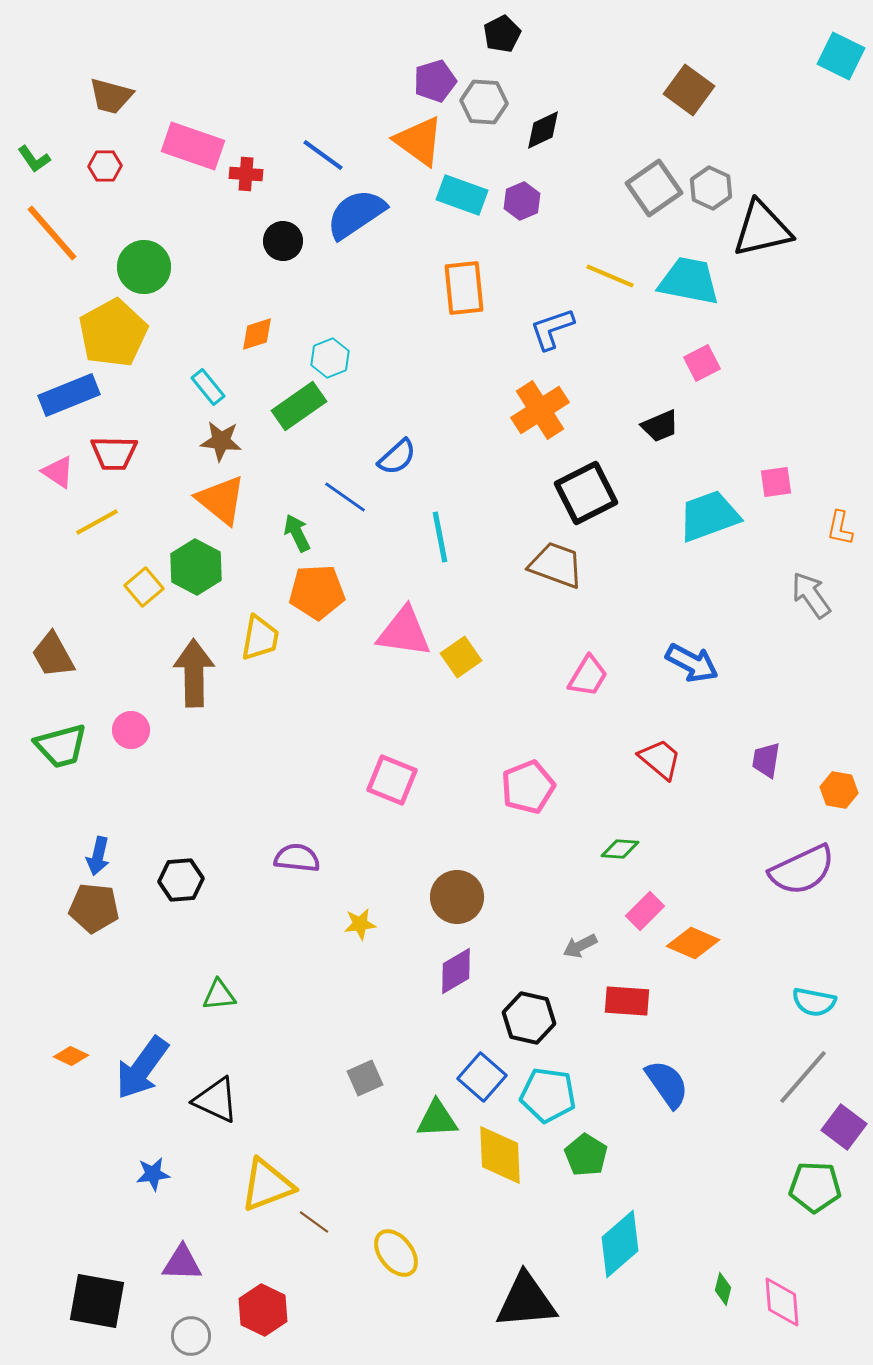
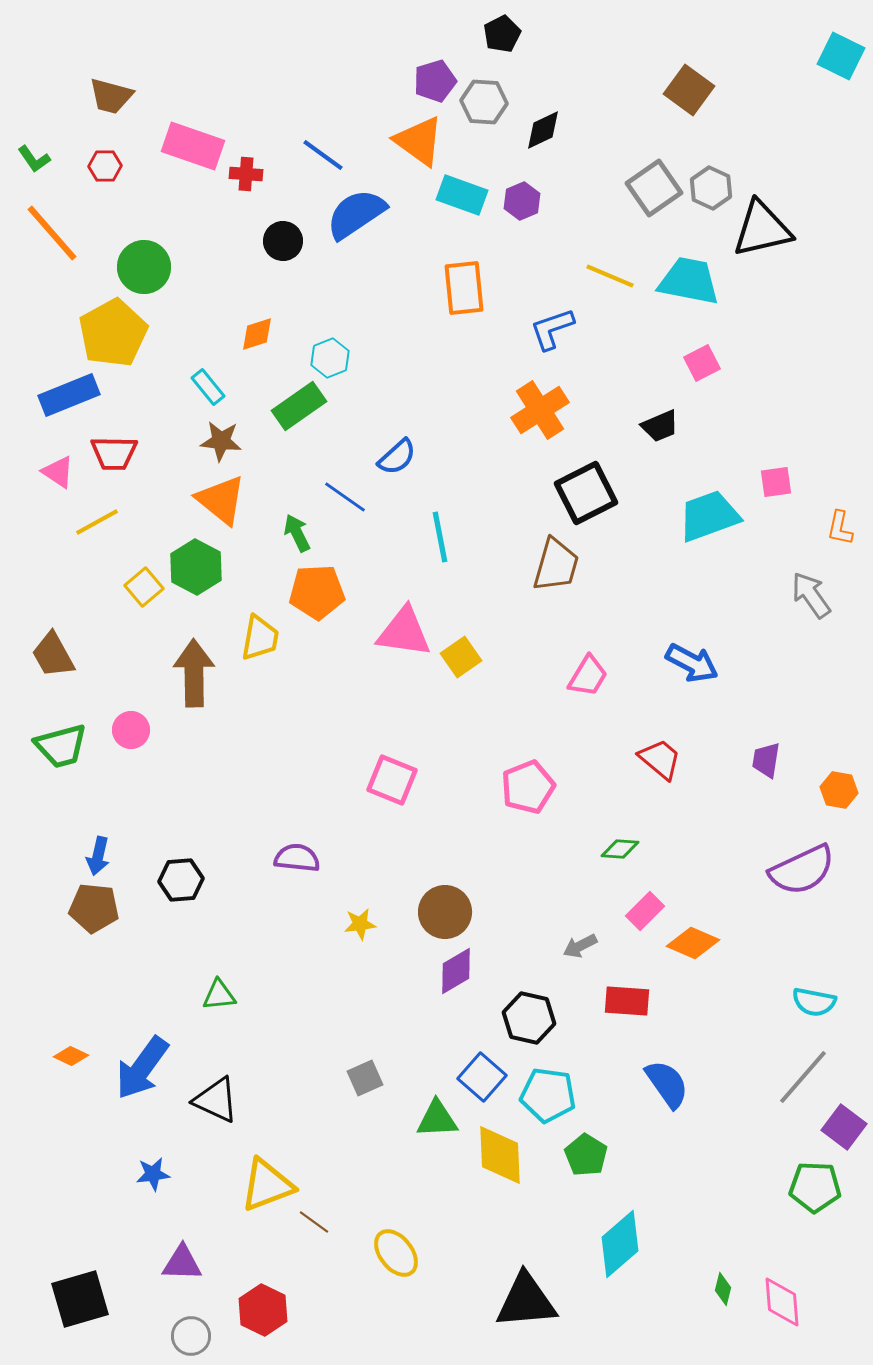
brown trapezoid at (556, 565): rotated 86 degrees clockwise
brown circle at (457, 897): moved 12 px left, 15 px down
black square at (97, 1301): moved 17 px left, 2 px up; rotated 26 degrees counterclockwise
